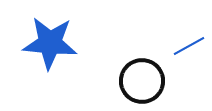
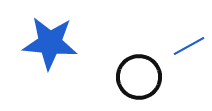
black circle: moved 3 px left, 4 px up
